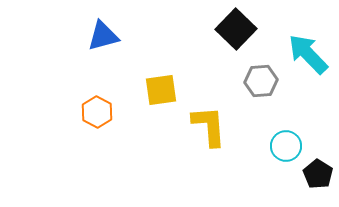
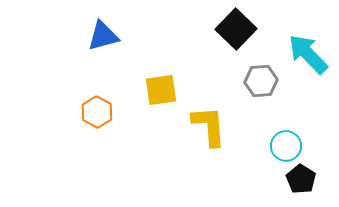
black pentagon: moved 17 px left, 5 px down
